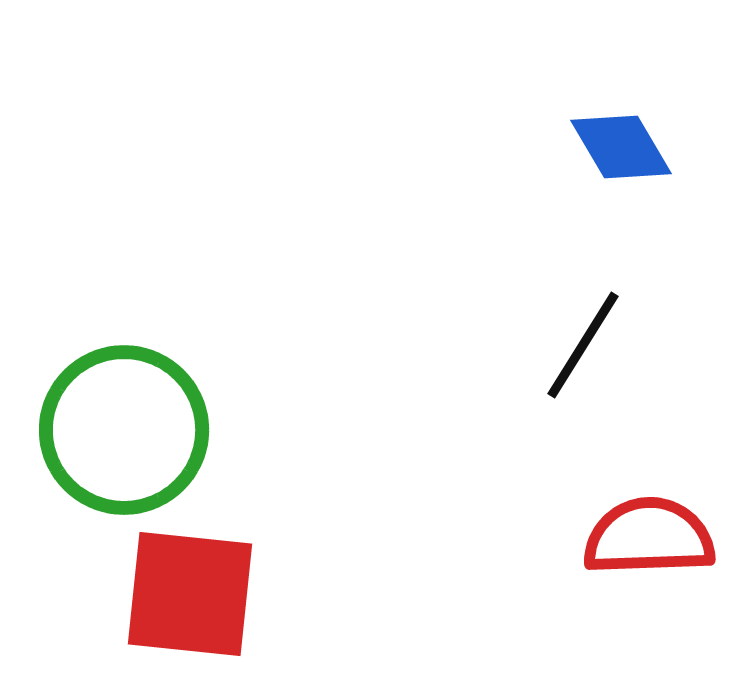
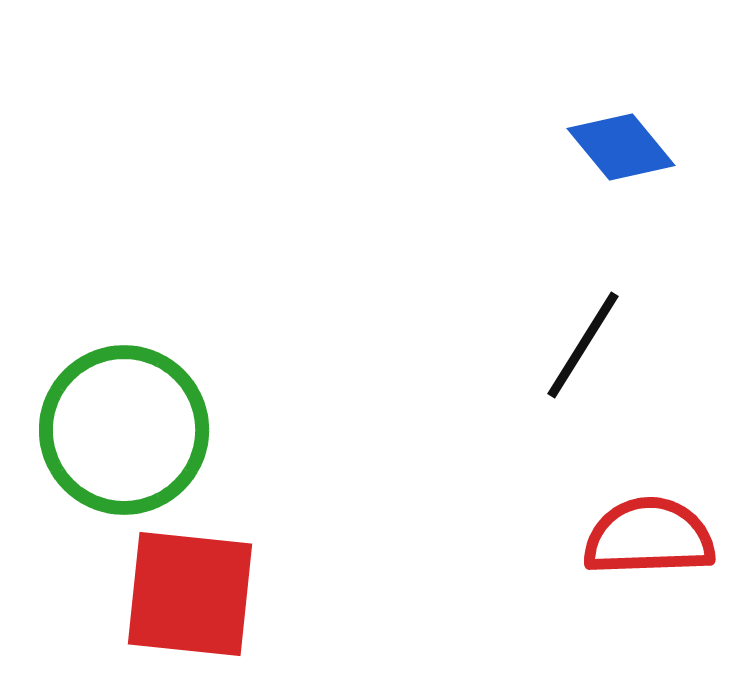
blue diamond: rotated 9 degrees counterclockwise
